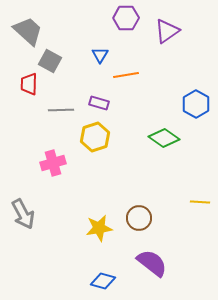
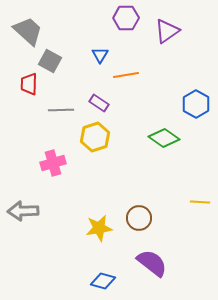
purple rectangle: rotated 18 degrees clockwise
gray arrow: moved 3 px up; rotated 116 degrees clockwise
